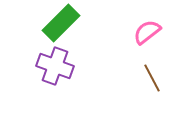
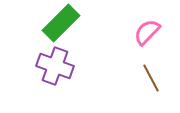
pink semicircle: rotated 8 degrees counterclockwise
brown line: moved 1 px left
